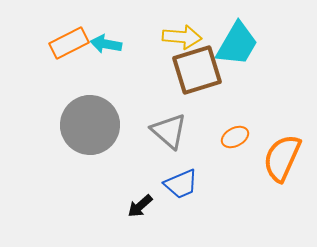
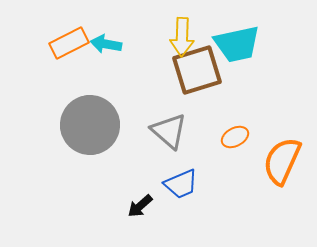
yellow arrow: rotated 87 degrees clockwise
cyan trapezoid: rotated 48 degrees clockwise
orange semicircle: moved 3 px down
